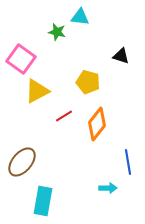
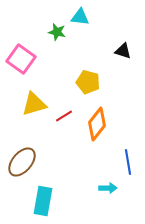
black triangle: moved 2 px right, 5 px up
yellow triangle: moved 3 px left, 13 px down; rotated 12 degrees clockwise
